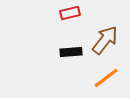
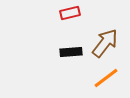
brown arrow: moved 3 px down
